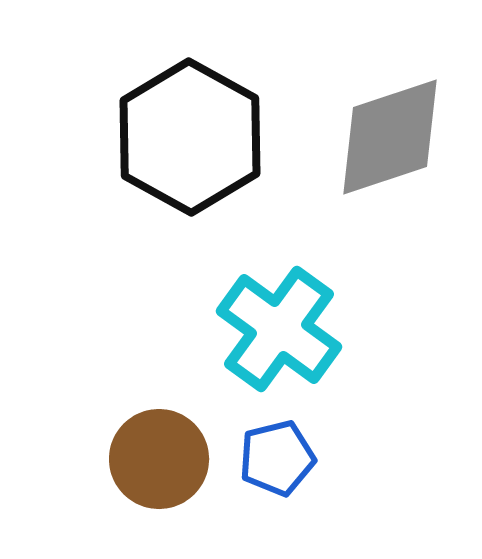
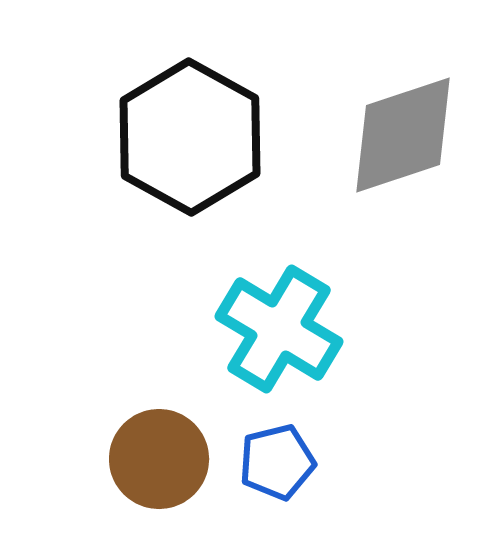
gray diamond: moved 13 px right, 2 px up
cyan cross: rotated 5 degrees counterclockwise
blue pentagon: moved 4 px down
